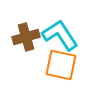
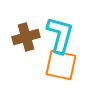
cyan L-shape: rotated 48 degrees clockwise
